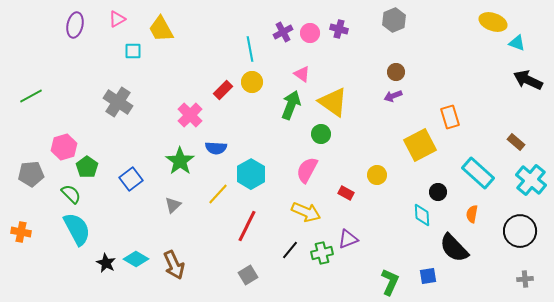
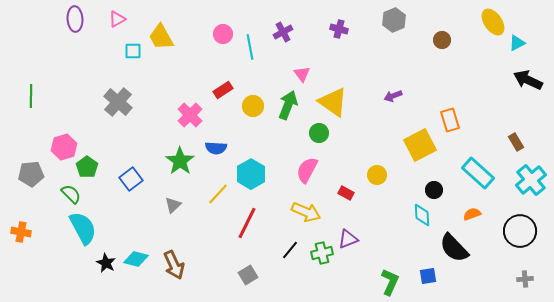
yellow ellipse at (493, 22): rotated 36 degrees clockwise
purple ellipse at (75, 25): moved 6 px up; rotated 15 degrees counterclockwise
yellow trapezoid at (161, 29): moved 8 px down
pink circle at (310, 33): moved 87 px left, 1 px down
cyan triangle at (517, 43): rotated 48 degrees counterclockwise
cyan line at (250, 49): moved 2 px up
brown circle at (396, 72): moved 46 px right, 32 px up
pink triangle at (302, 74): rotated 18 degrees clockwise
yellow circle at (252, 82): moved 1 px right, 24 px down
red rectangle at (223, 90): rotated 12 degrees clockwise
green line at (31, 96): rotated 60 degrees counterclockwise
gray cross at (118, 102): rotated 8 degrees clockwise
green arrow at (291, 105): moved 3 px left
orange rectangle at (450, 117): moved 3 px down
green circle at (321, 134): moved 2 px left, 1 px up
brown rectangle at (516, 142): rotated 18 degrees clockwise
cyan cross at (531, 180): rotated 12 degrees clockwise
black circle at (438, 192): moved 4 px left, 2 px up
orange semicircle at (472, 214): rotated 60 degrees clockwise
red line at (247, 226): moved 3 px up
cyan semicircle at (77, 229): moved 6 px right, 1 px up
cyan diamond at (136, 259): rotated 15 degrees counterclockwise
